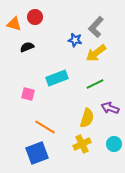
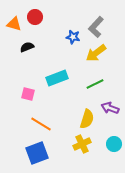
blue star: moved 2 px left, 3 px up
yellow semicircle: moved 1 px down
orange line: moved 4 px left, 3 px up
